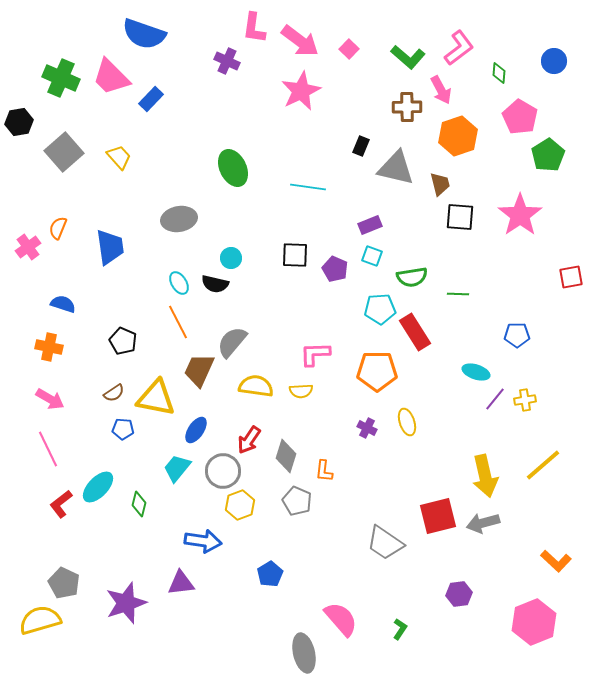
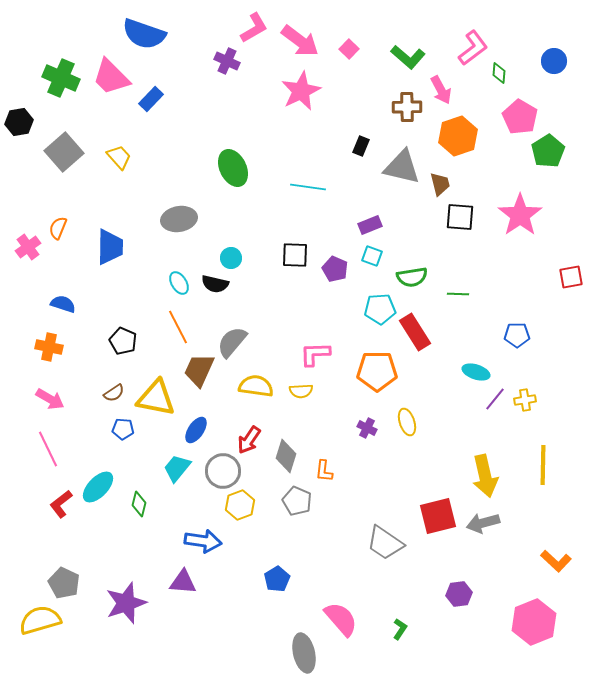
pink L-shape at (254, 28): rotated 128 degrees counterclockwise
pink L-shape at (459, 48): moved 14 px right
green pentagon at (548, 155): moved 4 px up
gray triangle at (396, 168): moved 6 px right, 1 px up
blue trapezoid at (110, 247): rotated 9 degrees clockwise
orange line at (178, 322): moved 5 px down
yellow line at (543, 465): rotated 48 degrees counterclockwise
blue pentagon at (270, 574): moved 7 px right, 5 px down
purple triangle at (181, 583): moved 2 px right, 1 px up; rotated 12 degrees clockwise
